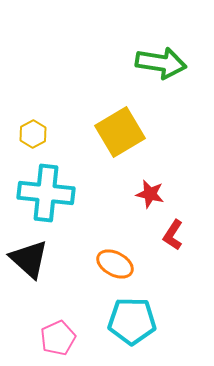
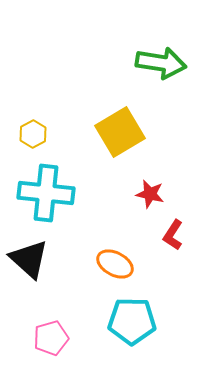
pink pentagon: moved 7 px left; rotated 8 degrees clockwise
